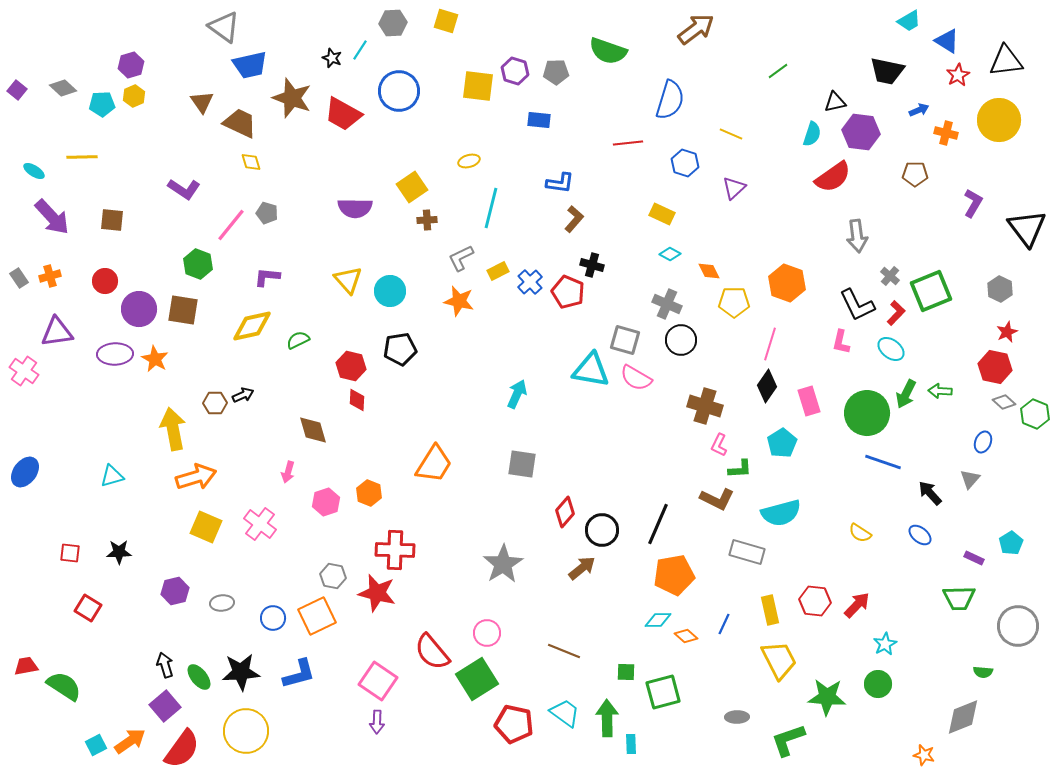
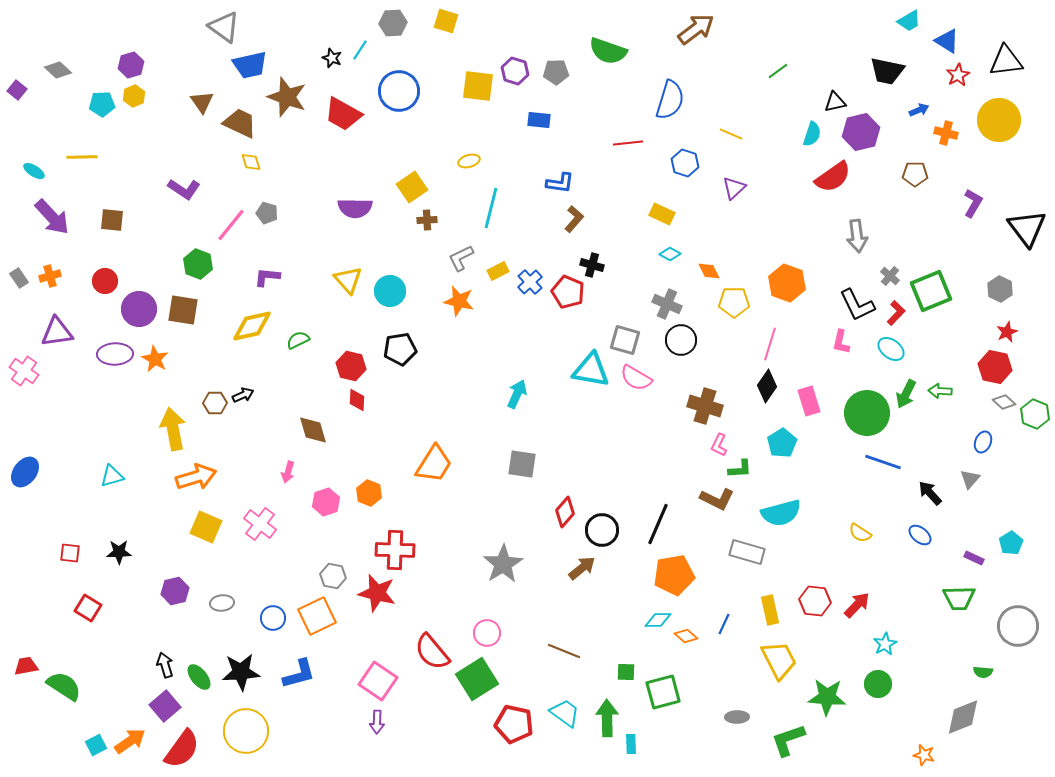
gray diamond at (63, 88): moved 5 px left, 18 px up
brown star at (292, 98): moved 5 px left, 1 px up
purple hexagon at (861, 132): rotated 21 degrees counterclockwise
